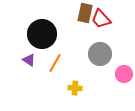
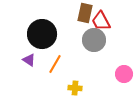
red trapezoid: moved 2 px down; rotated 15 degrees clockwise
gray circle: moved 6 px left, 14 px up
orange line: moved 1 px down
